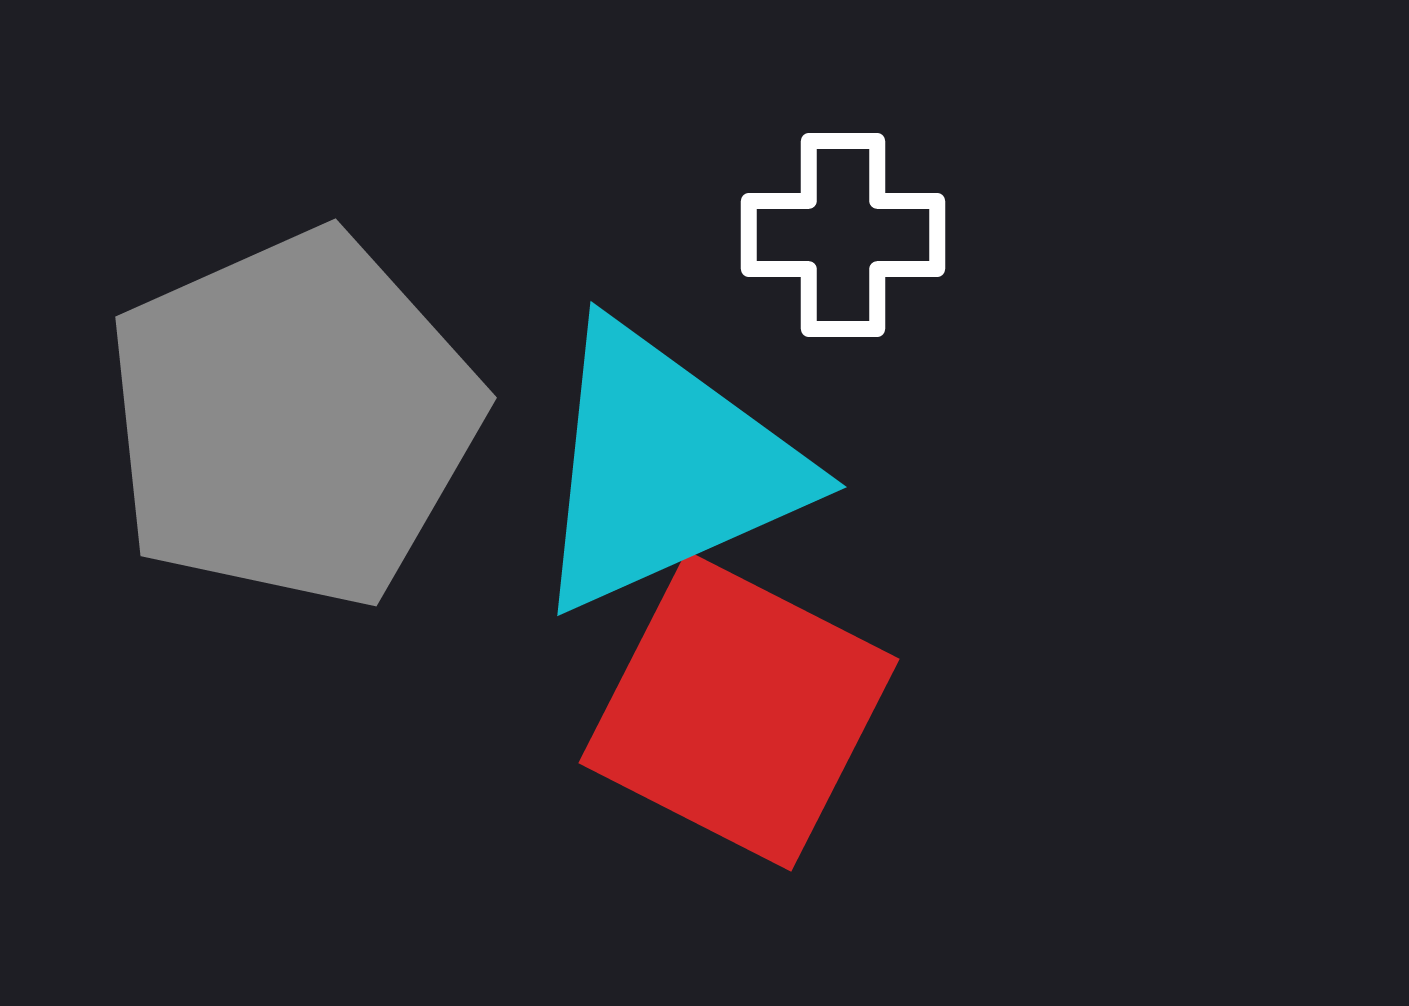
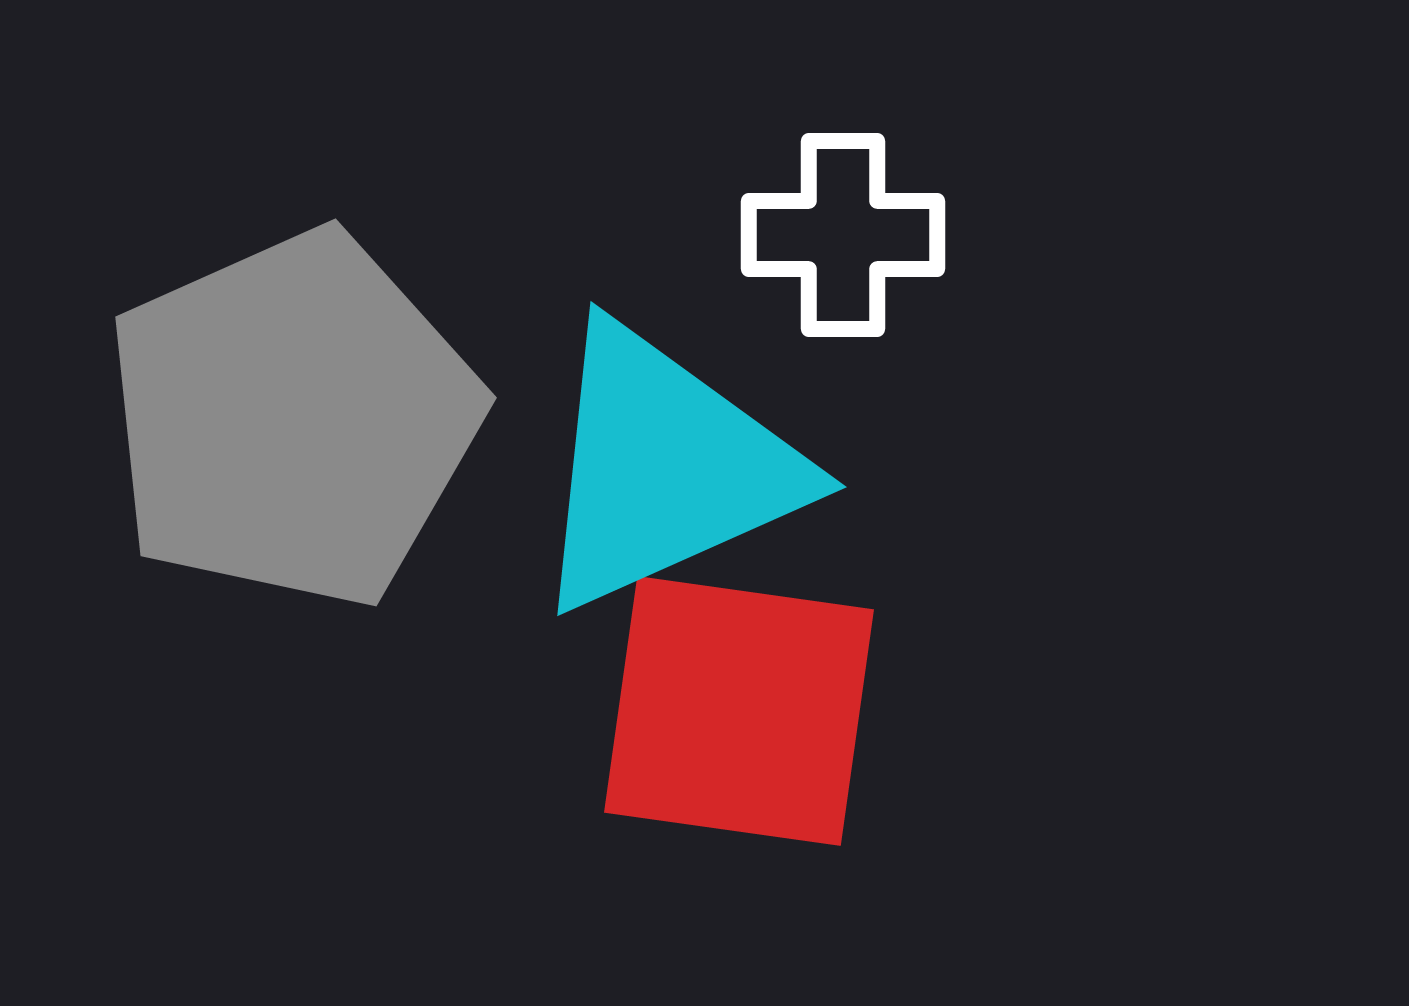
red square: rotated 19 degrees counterclockwise
